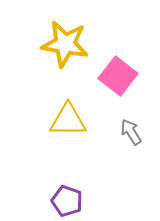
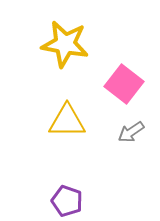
pink square: moved 6 px right, 8 px down
yellow triangle: moved 1 px left, 1 px down
gray arrow: rotated 92 degrees counterclockwise
